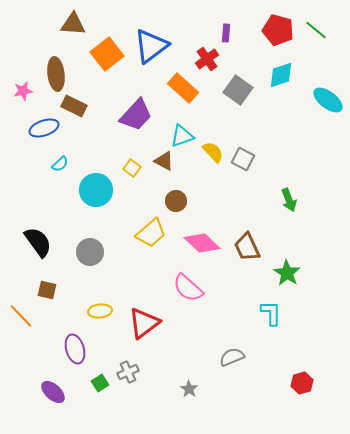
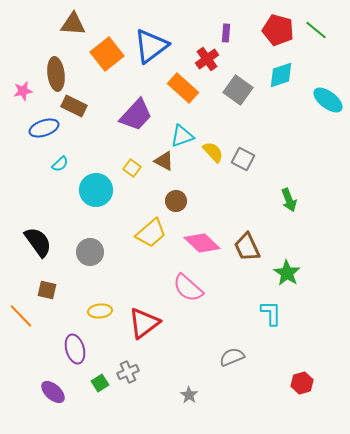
gray star at (189, 389): moved 6 px down
